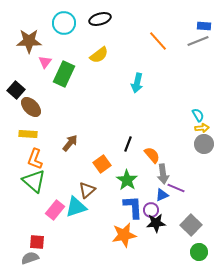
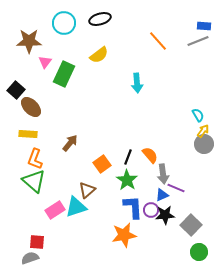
cyan arrow: rotated 18 degrees counterclockwise
yellow arrow: moved 1 px right, 3 px down; rotated 48 degrees counterclockwise
black line: moved 13 px down
orange semicircle: moved 2 px left
pink rectangle: rotated 18 degrees clockwise
black star: moved 9 px right, 8 px up
